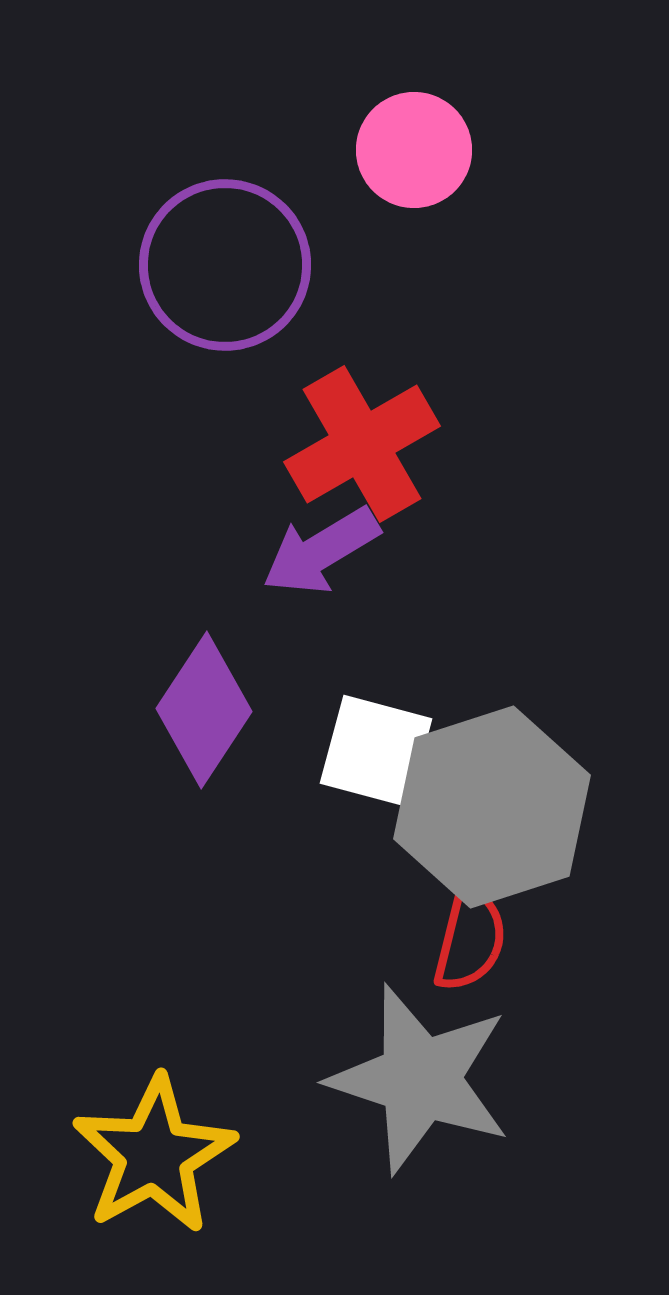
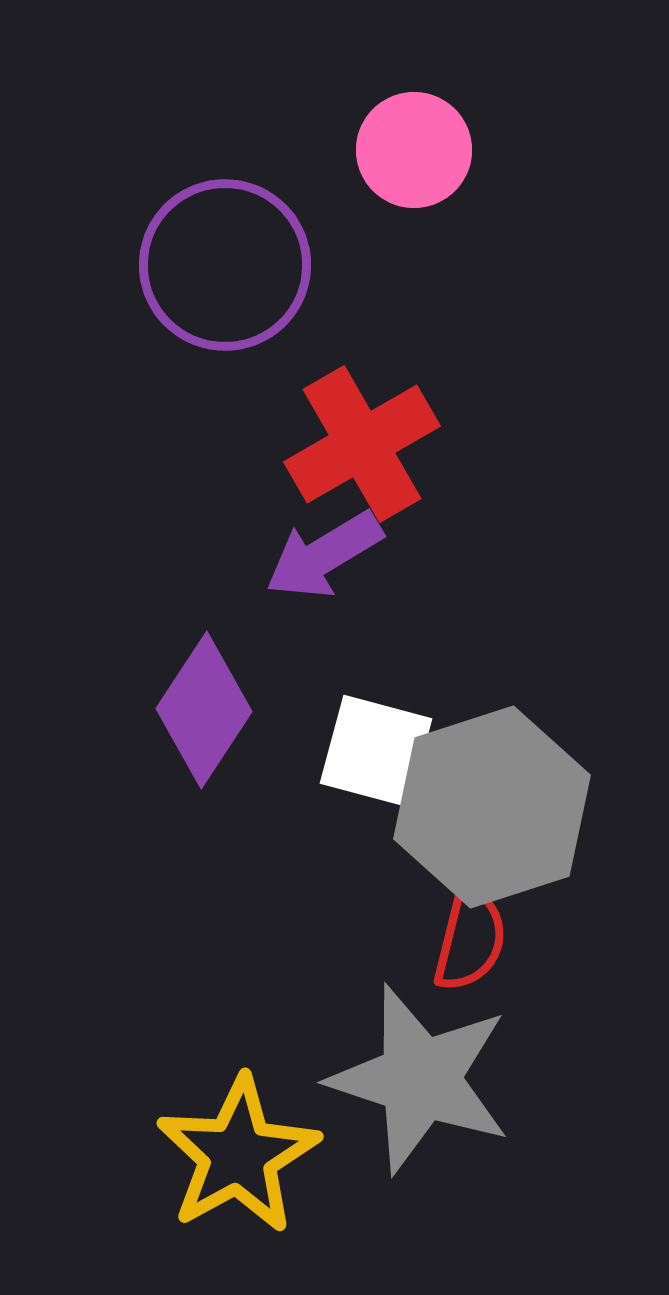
purple arrow: moved 3 px right, 4 px down
yellow star: moved 84 px right
